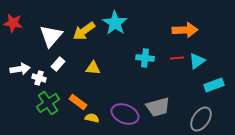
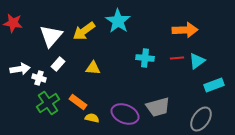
cyan star: moved 3 px right, 2 px up
